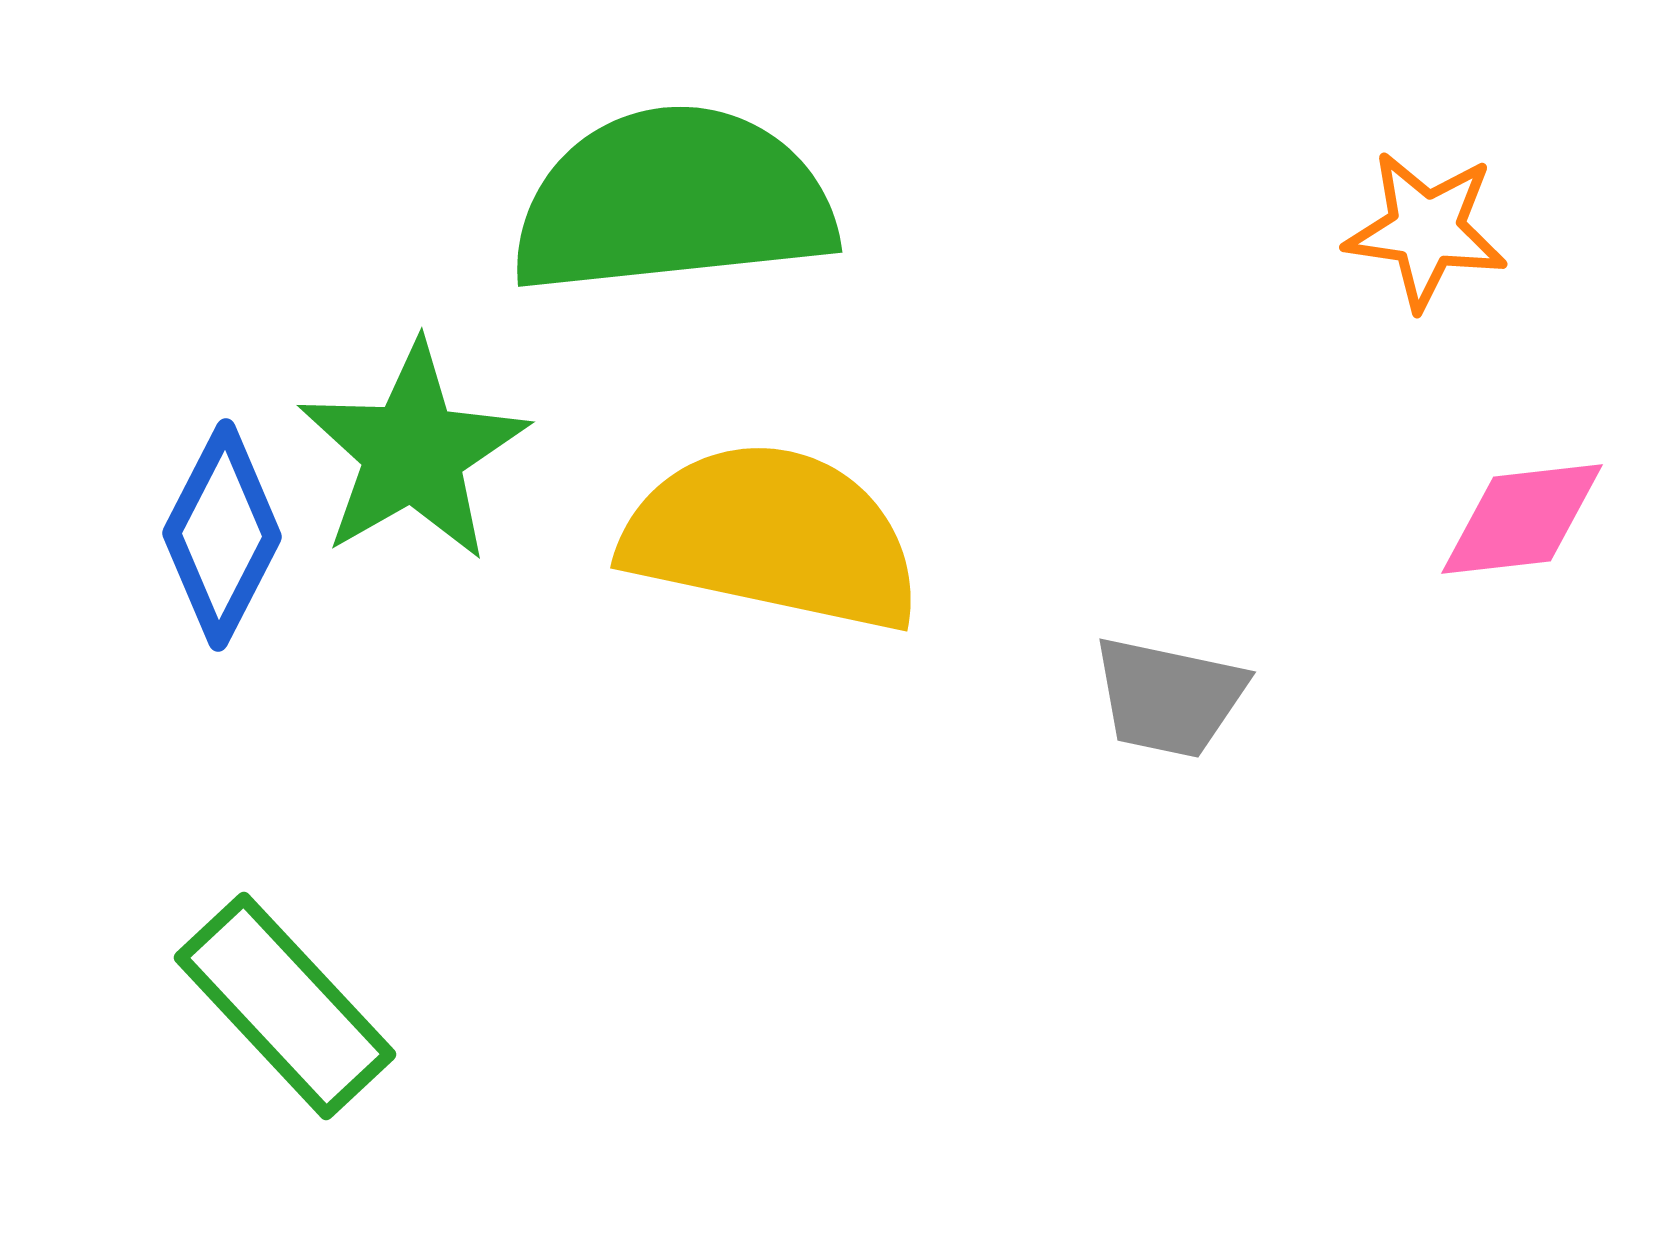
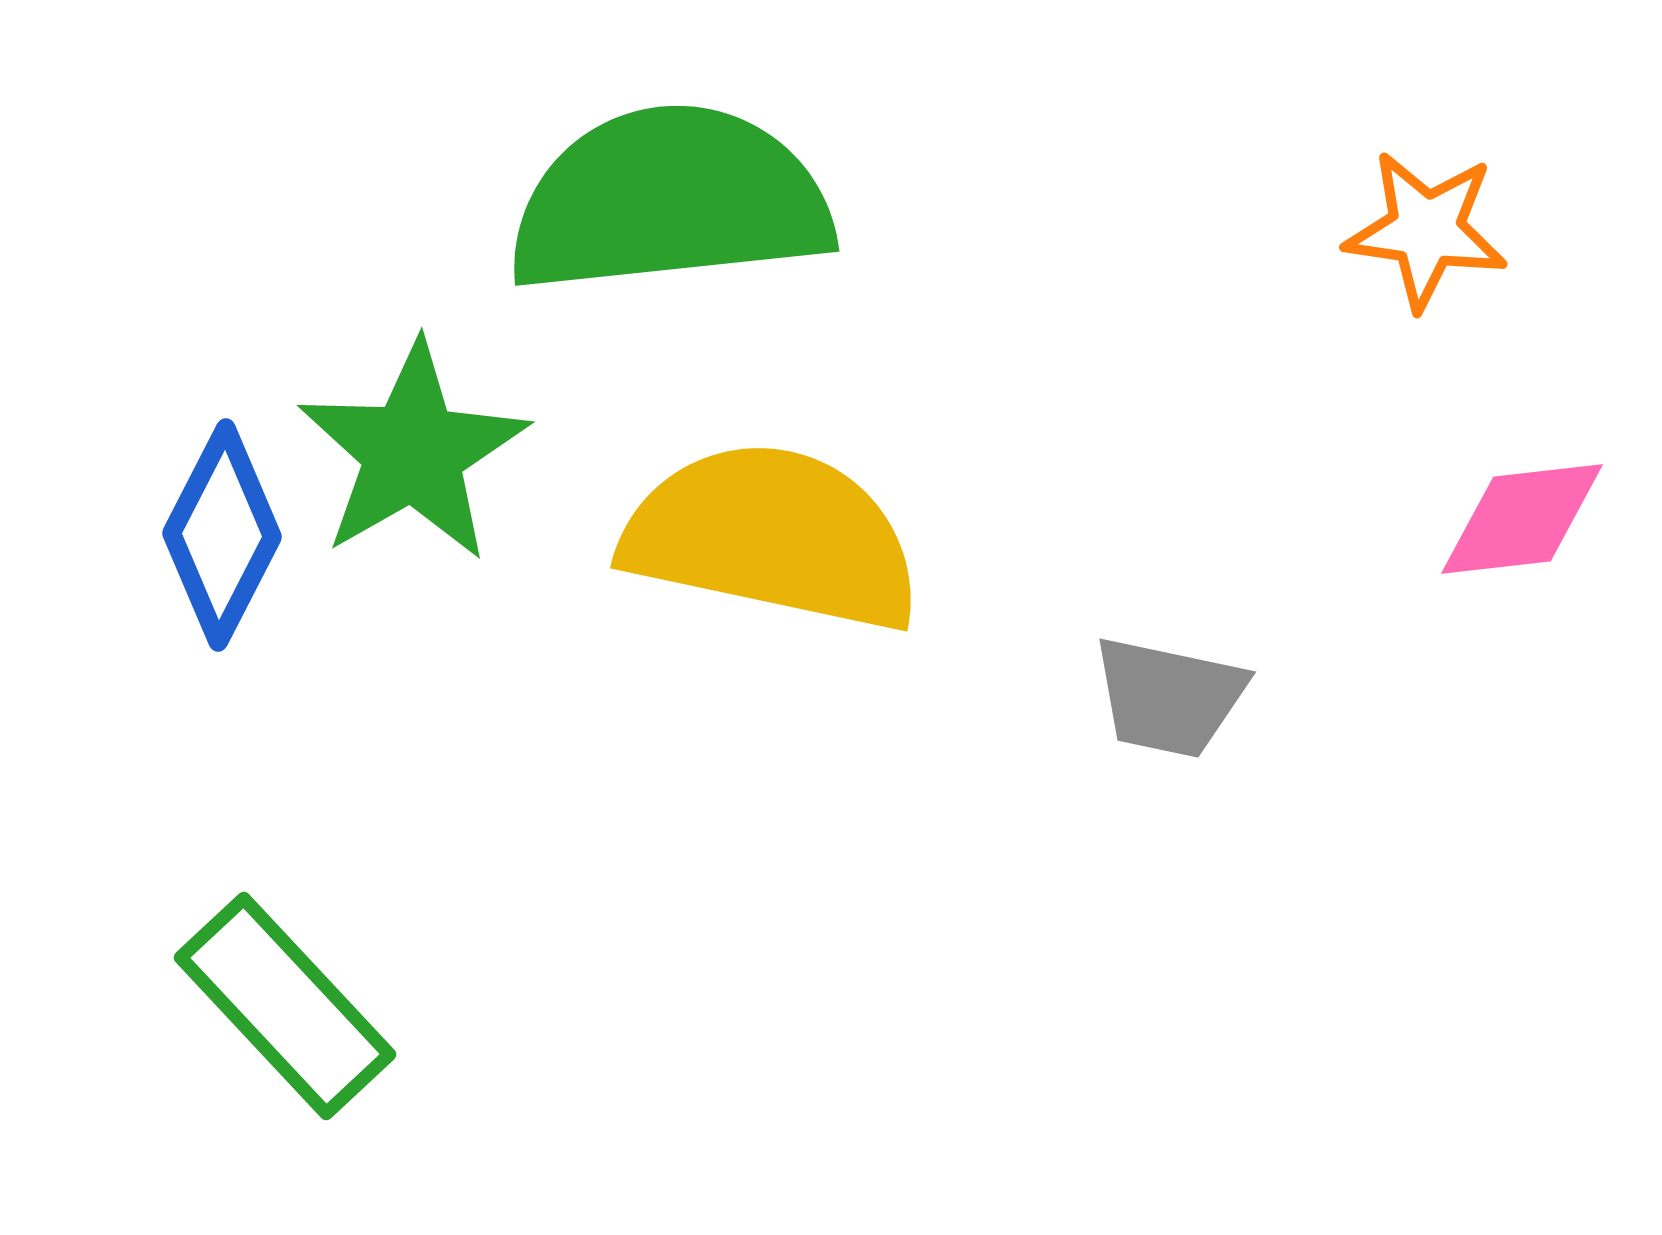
green semicircle: moved 3 px left, 1 px up
